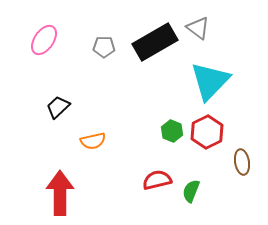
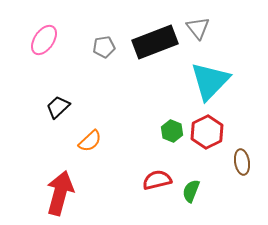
gray triangle: rotated 15 degrees clockwise
black rectangle: rotated 9 degrees clockwise
gray pentagon: rotated 10 degrees counterclockwise
orange semicircle: moved 3 px left; rotated 30 degrees counterclockwise
red arrow: rotated 15 degrees clockwise
